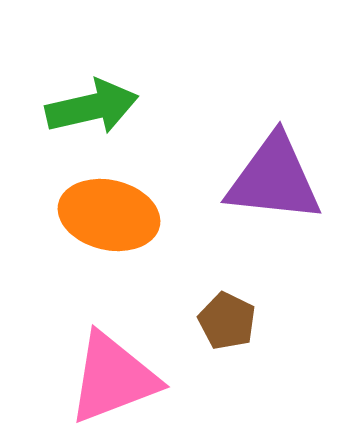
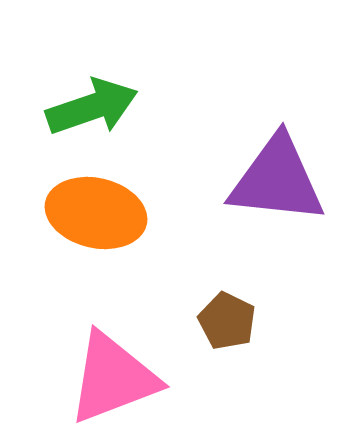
green arrow: rotated 6 degrees counterclockwise
purple triangle: moved 3 px right, 1 px down
orange ellipse: moved 13 px left, 2 px up
